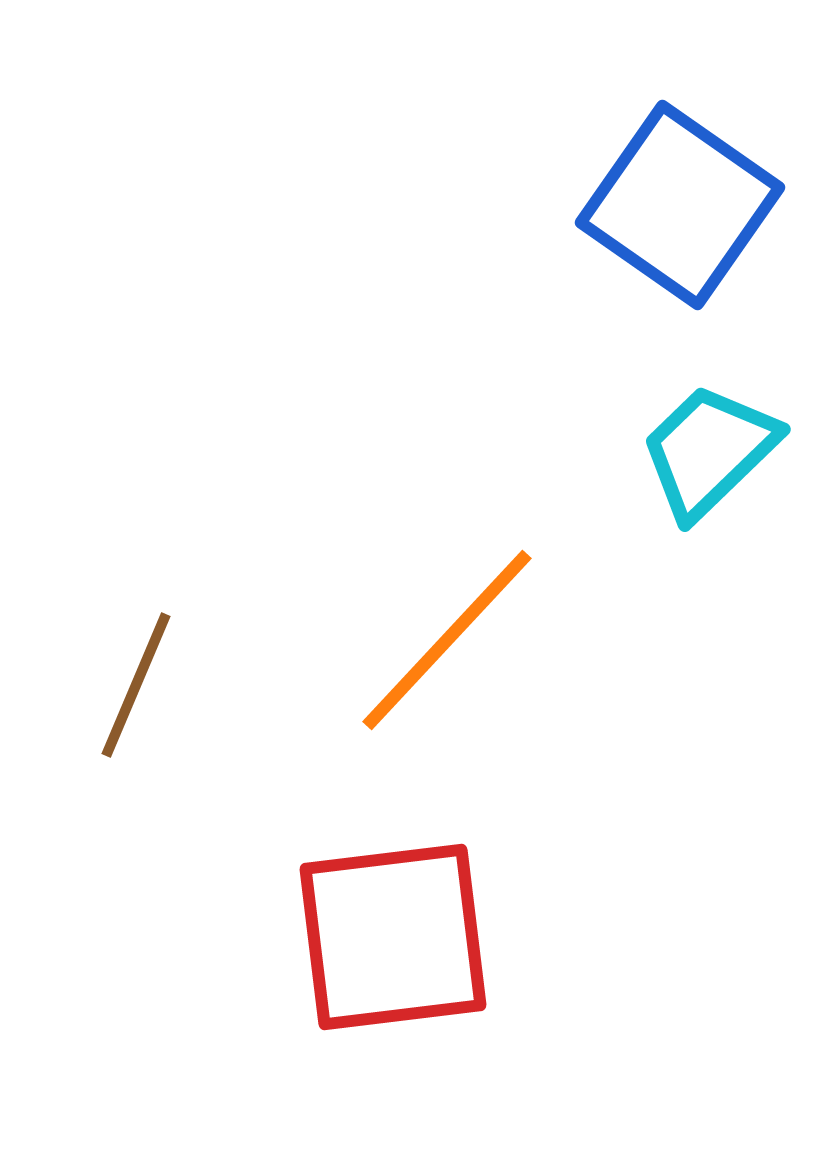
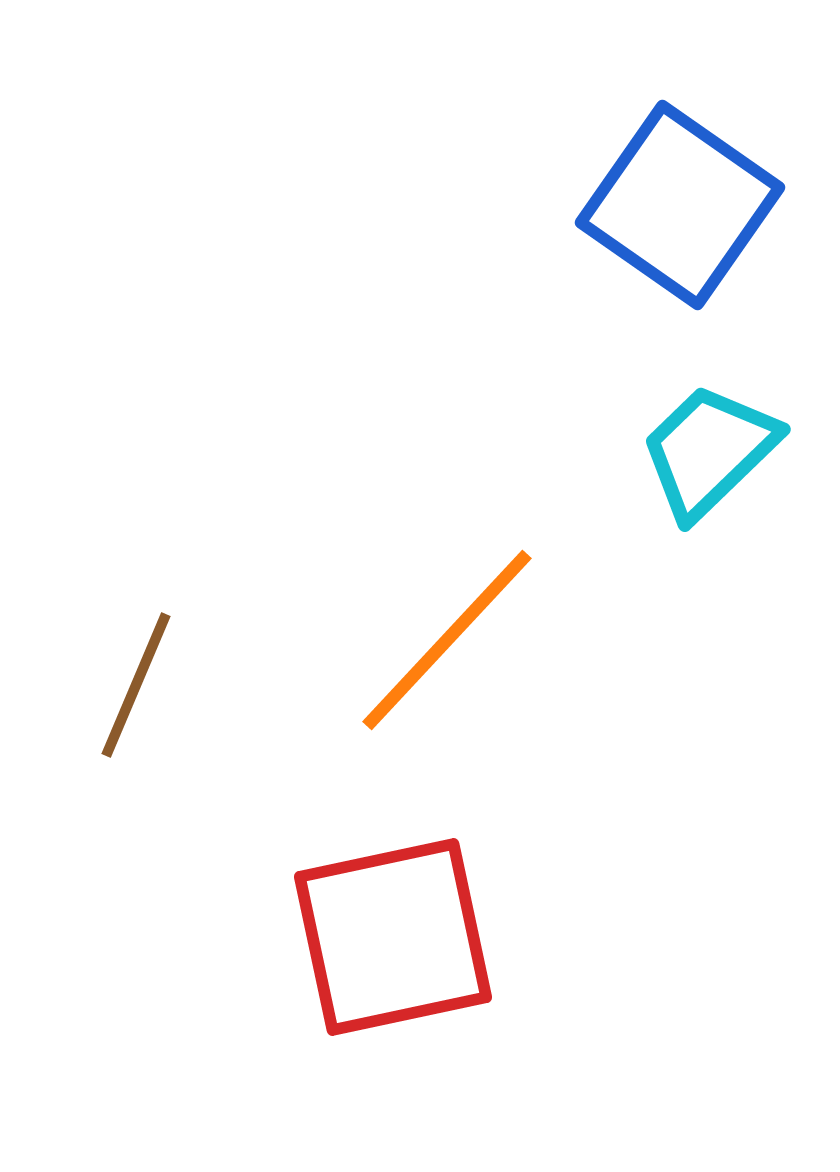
red square: rotated 5 degrees counterclockwise
